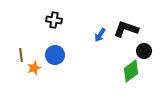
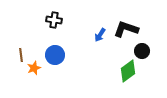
black circle: moved 2 px left
green diamond: moved 3 px left
